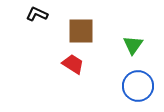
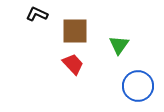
brown square: moved 6 px left
green triangle: moved 14 px left
red trapezoid: rotated 15 degrees clockwise
